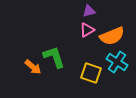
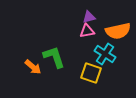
purple triangle: moved 6 px down
pink triangle: moved 1 px down; rotated 21 degrees clockwise
orange semicircle: moved 6 px right, 5 px up; rotated 10 degrees clockwise
cyan cross: moved 12 px left, 8 px up
